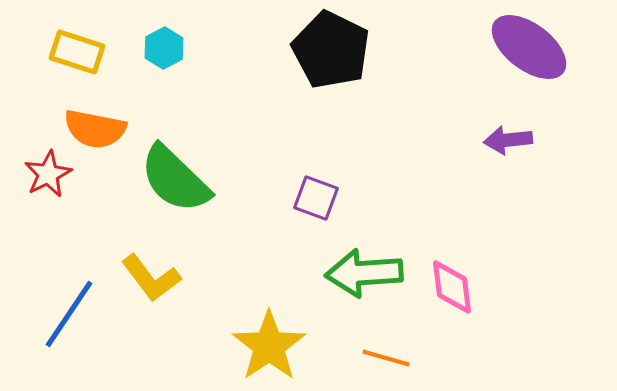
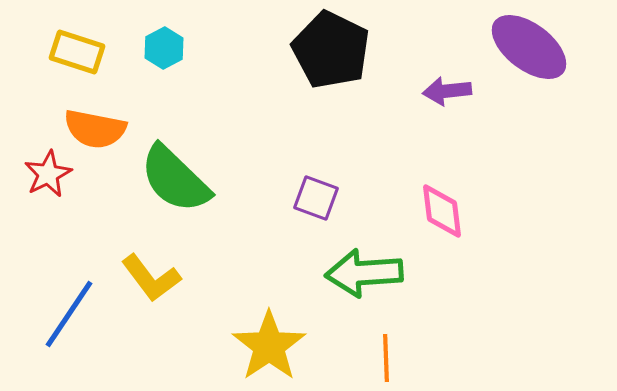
purple arrow: moved 61 px left, 49 px up
pink diamond: moved 10 px left, 76 px up
orange line: rotated 72 degrees clockwise
